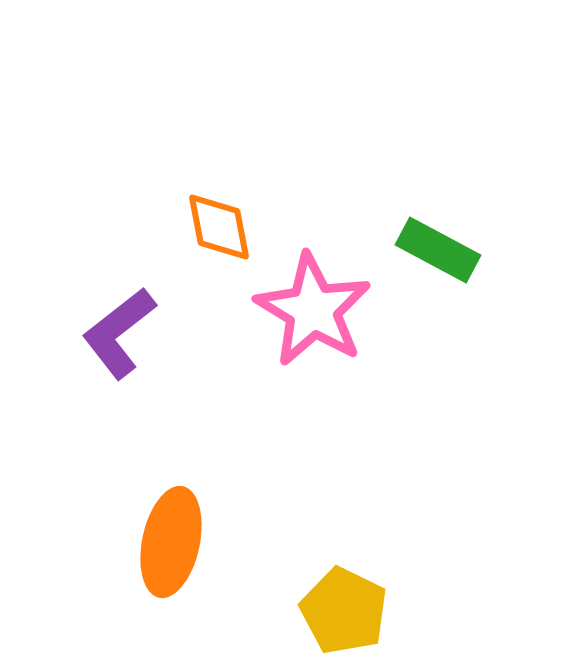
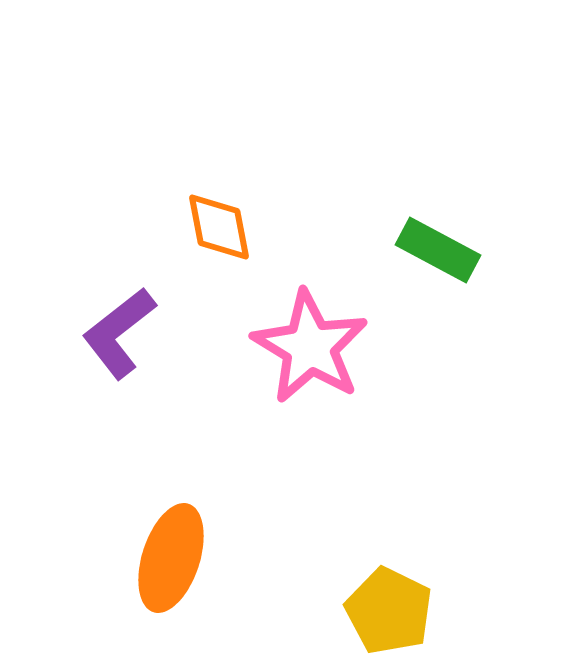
pink star: moved 3 px left, 37 px down
orange ellipse: moved 16 px down; rotated 6 degrees clockwise
yellow pentagon: moved 45 px right
